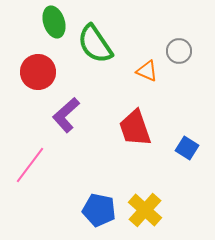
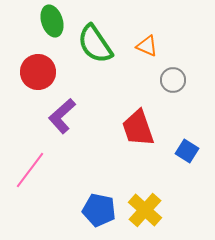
green ellipse: moved 2 px left, 1 px up
gray circle: moved 6 px left, 29 px down
orange triangle: moved 25 px up
purple L-shape: moved 4 px left, 1 px down
red trapezoid: moved 3 px right
blue square: moved 3 px down
pink line: moved 5 px down
